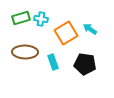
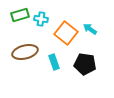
green rectangle: moved 1 px left, 3 px up
orange square: rotated 20 degrees counterclockwise
brown ellipse: rotated 15 degrees counterclockwise
cyan rectangle: moved 1 px right
